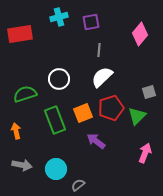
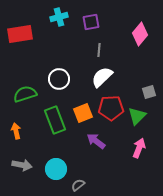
red pentagon: rotated 15 degrees clockwise
pink arrow: moved 6 px left, 5 px up
